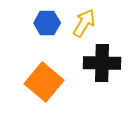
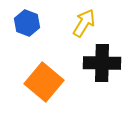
blue hexagon: moved 20 px left; rotated 20 degrees clockwise
